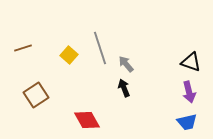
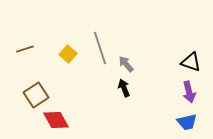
brown line: moved 2 px right, 1 px down
yellow square: moved 1 px left, 1 px up
red diamond: moved 31 px left
